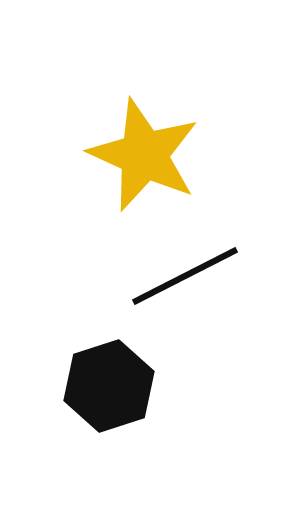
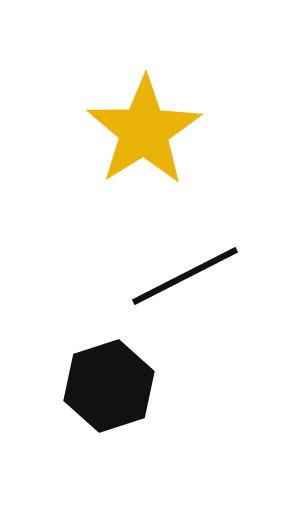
yellow star: moved 24 px up; rotated 16 degrees clockwise
